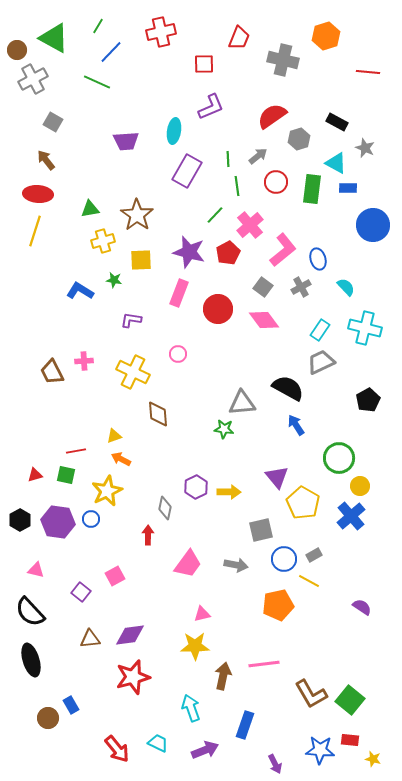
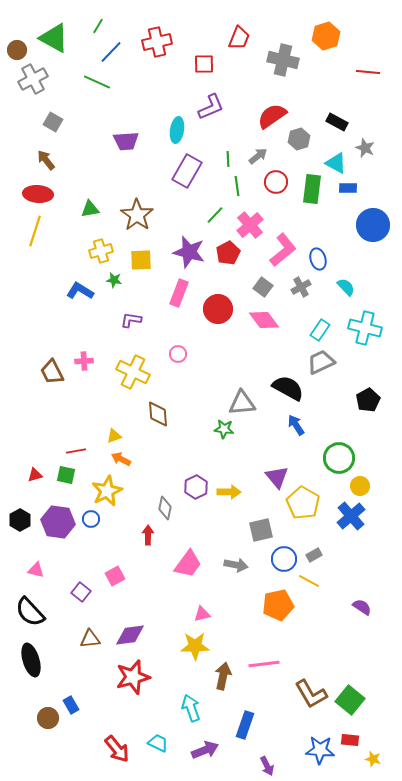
red cross at (161, 32): moved 4 px left, 10 px down
cyan ellipse at (174, 131): moved 3 px right, 1 px up
yellow cross at (103, 241): moved 2 px left, 10 px down
purple arrow at (275, 764): moved 8 px left, 2 px down
